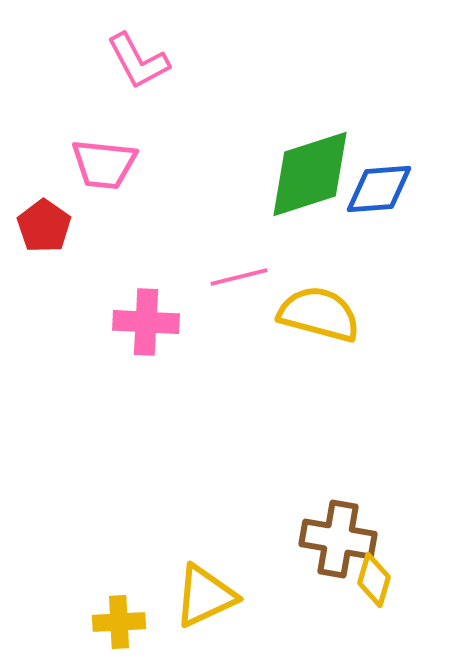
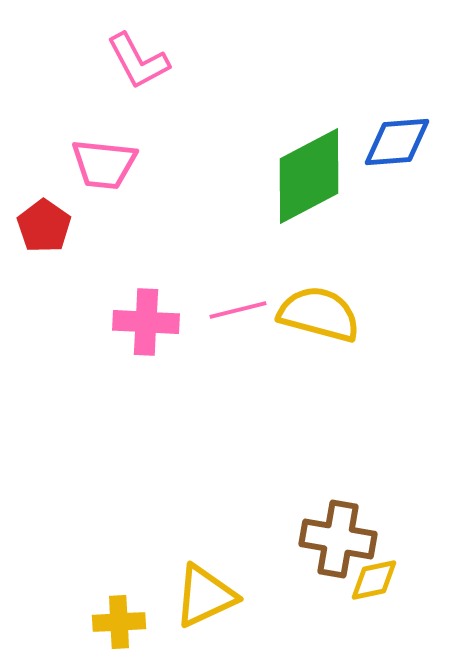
green diamond: moved 1 px left, 2 px down; rotated 10 degrees counterclockwise
blue diamond: moved 18 px right, 47 px up
pink line: moved 1 px left, 33 px down
yellow diamond: rotated 62 degrees clockwise
